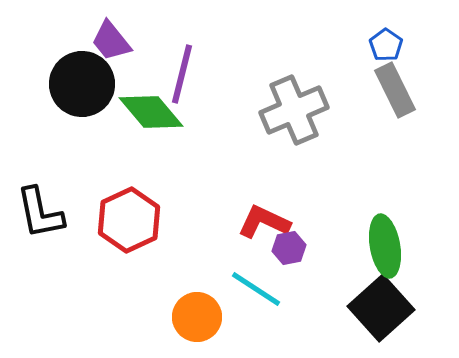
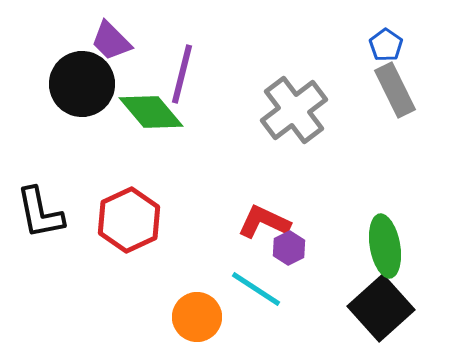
purple trapezoid: rotated 6 degrees counterclockwise
gray cross: rotated 14 degrees counterclockwise
purple hexagon: rotated 16 degrees counterclockwise
